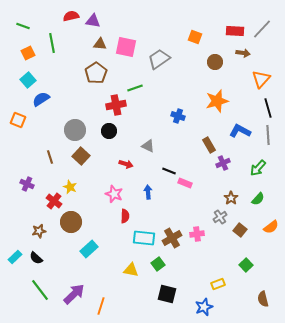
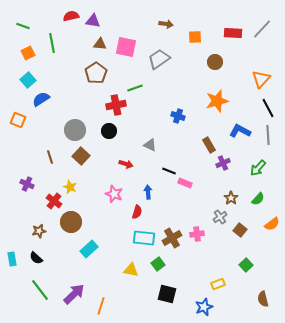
red rectangle at (235, 31): moved 2 px left, 2 px down
orange square at (195, 37): rotated 24 degrees counterclockwise
brown arrow at (243, 53): moved 77 px left, 29 px up
black line at (268, 108): rotated 12 degrees counterclockwise
gray triangle at (148, 146): moved 2 px right, 1 px up
red semicircle at (125, 216): moved 12 px right, 4 px up; rotated 16 degrees clockwise
orange semicircle at (271, 227): moved 1 px right, 3 px up
cyan rectangle at (15, 257): moved 3 px left, 2 px down; rotated 56 degrees counterclockwise
